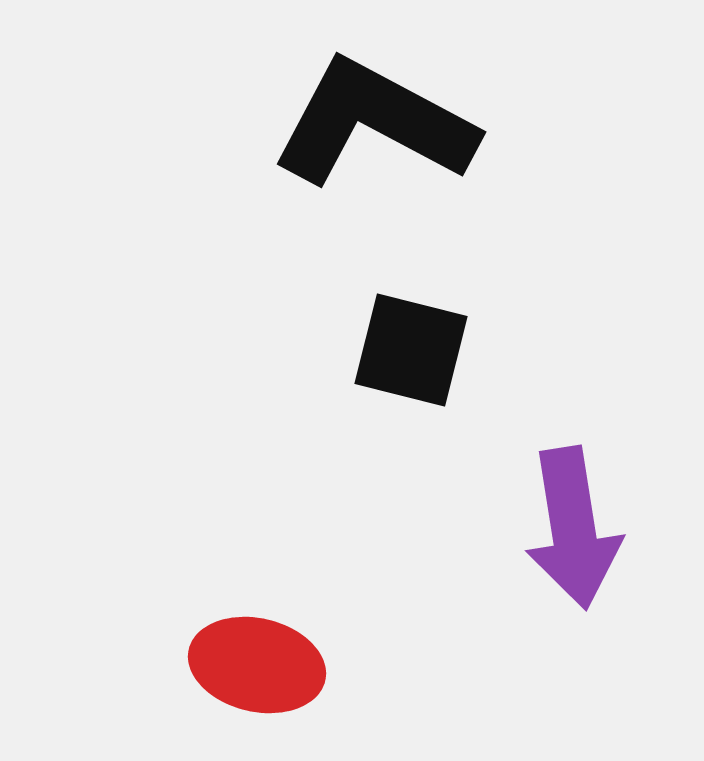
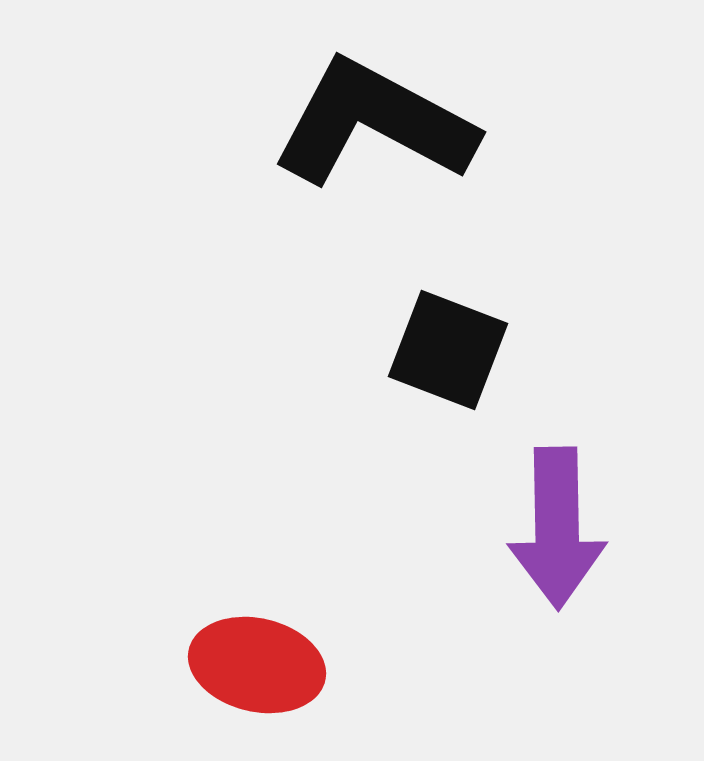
black square: moved 37 px right; rotated 7 degrees clockwise
purple arrow: moved 16 px left; rotated 8 degrees clockwise
